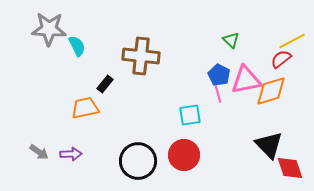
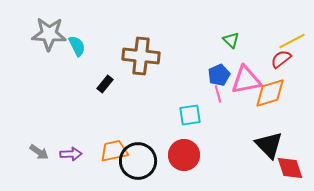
gray star: moved 5 px down
blue pentagon: rotated 20 degrees clockwise
orange diamond: moved 1 px left, 2 px down
orange trapezoid: moved 29 px right, 43 px down
